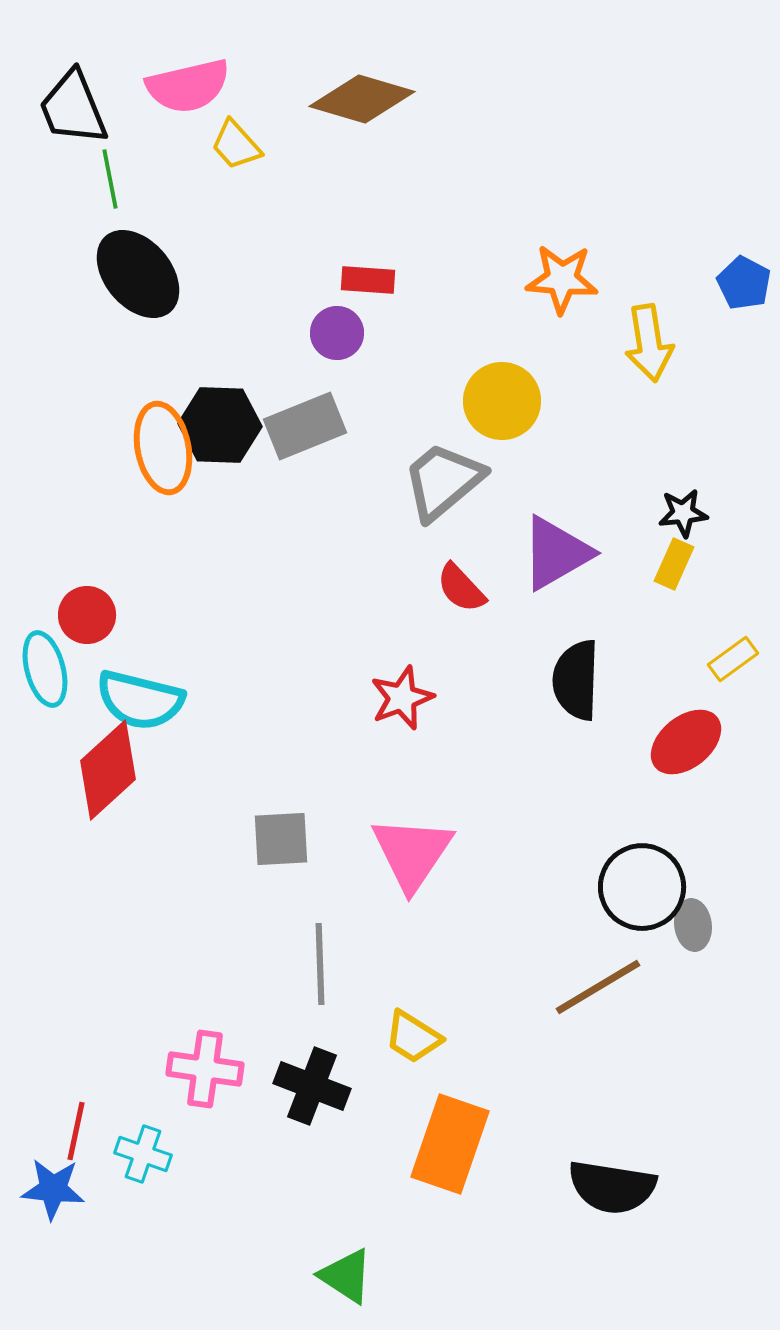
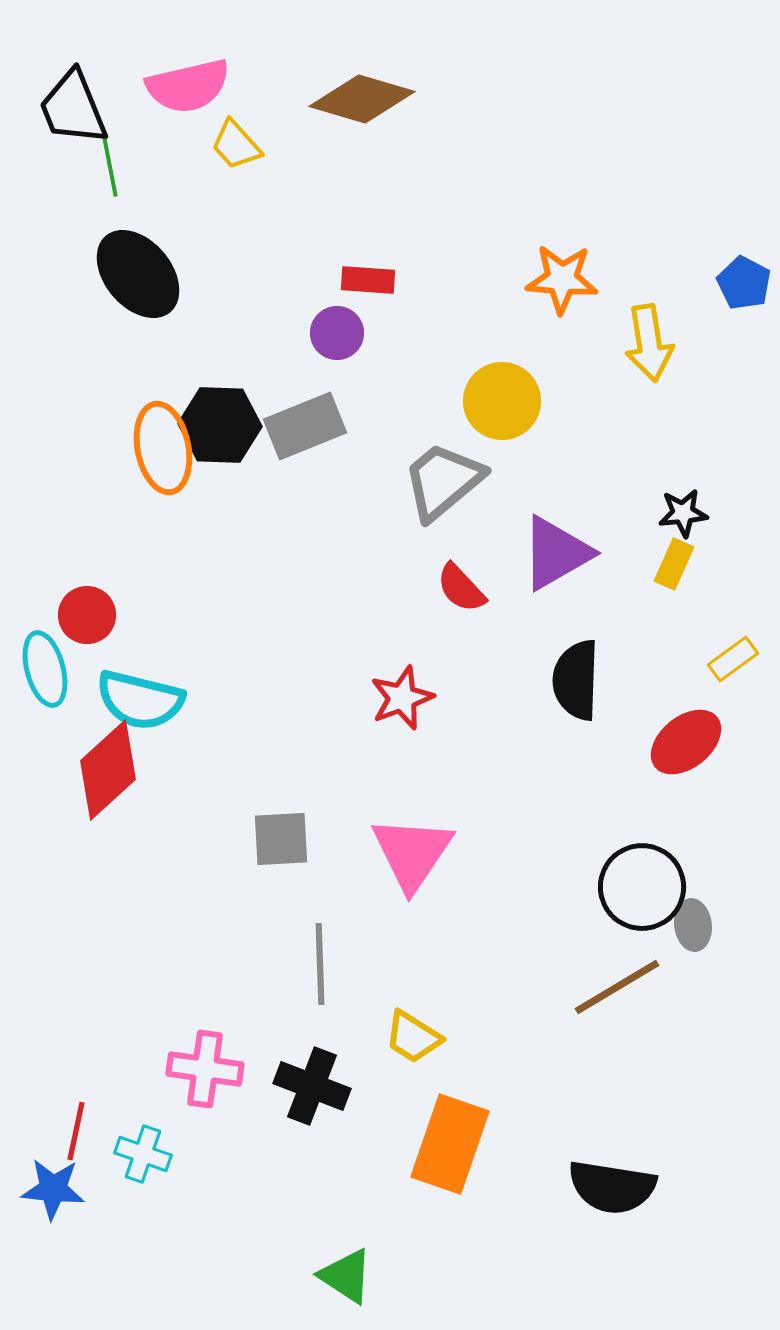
green line at (110, 179): moved 12 px up
brown line at (598, 987): moved 19 px right
